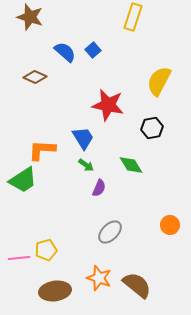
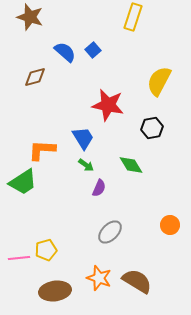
brown diamond: rotated 40 degrees counterclockwise
green trapezoid: moved 2 px down
brown semicircle: moved 4 px up; rotated 8 degrees counterclockwise
